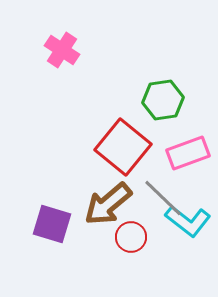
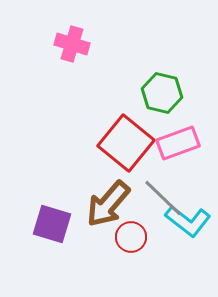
pink cross: moved 10 px right, 6 px up; rotated 16 degrees counterclockwise
green hexagon: moved 1 px left, 7 px up; rotated 21 degrees clockwise
red square: moved 3 px right, 4 px up
pink rectangle: moved 10 px left, 10 px up
brown arrow: rotated 9 degrees counterclockwise
